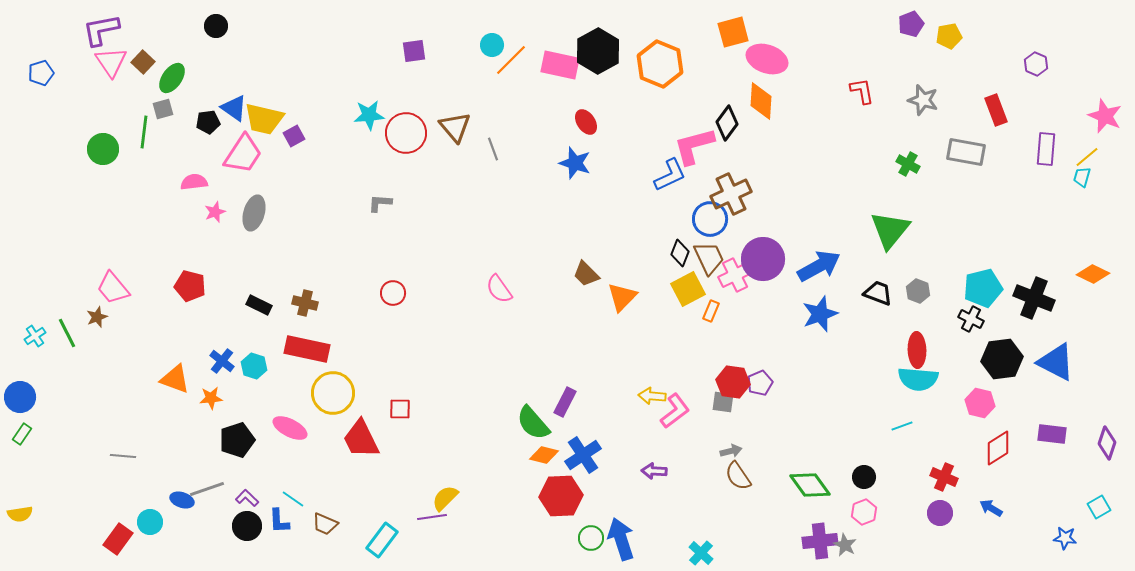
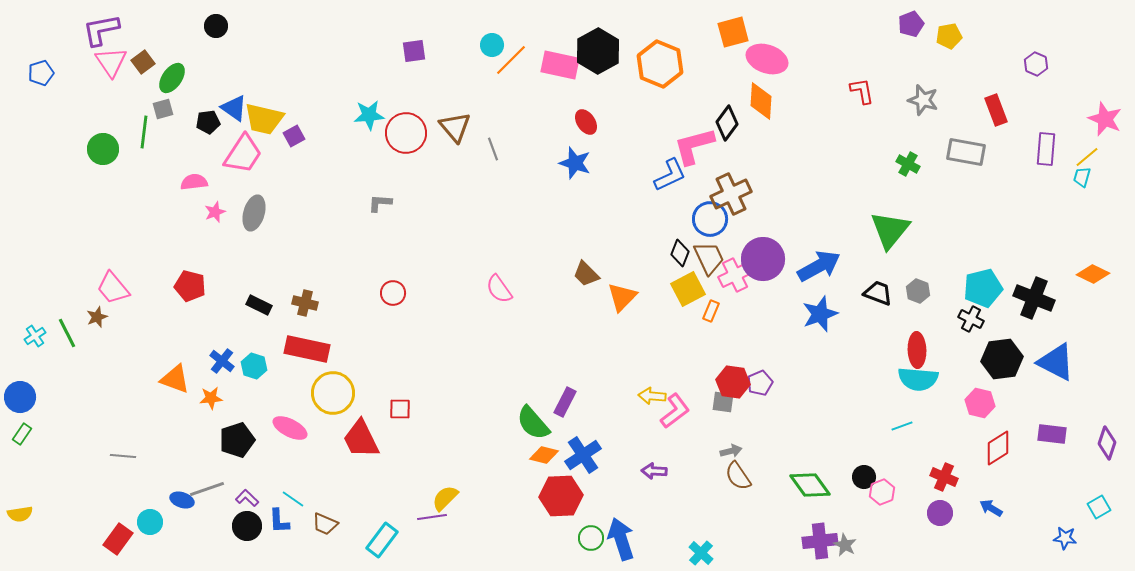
brown square at (143, 62): rotated 10 degrees clockwise
pink star at (1105, 116): moved 3 px down
pink hexagon at (864, 512): moved 18 px right, 20 px up
